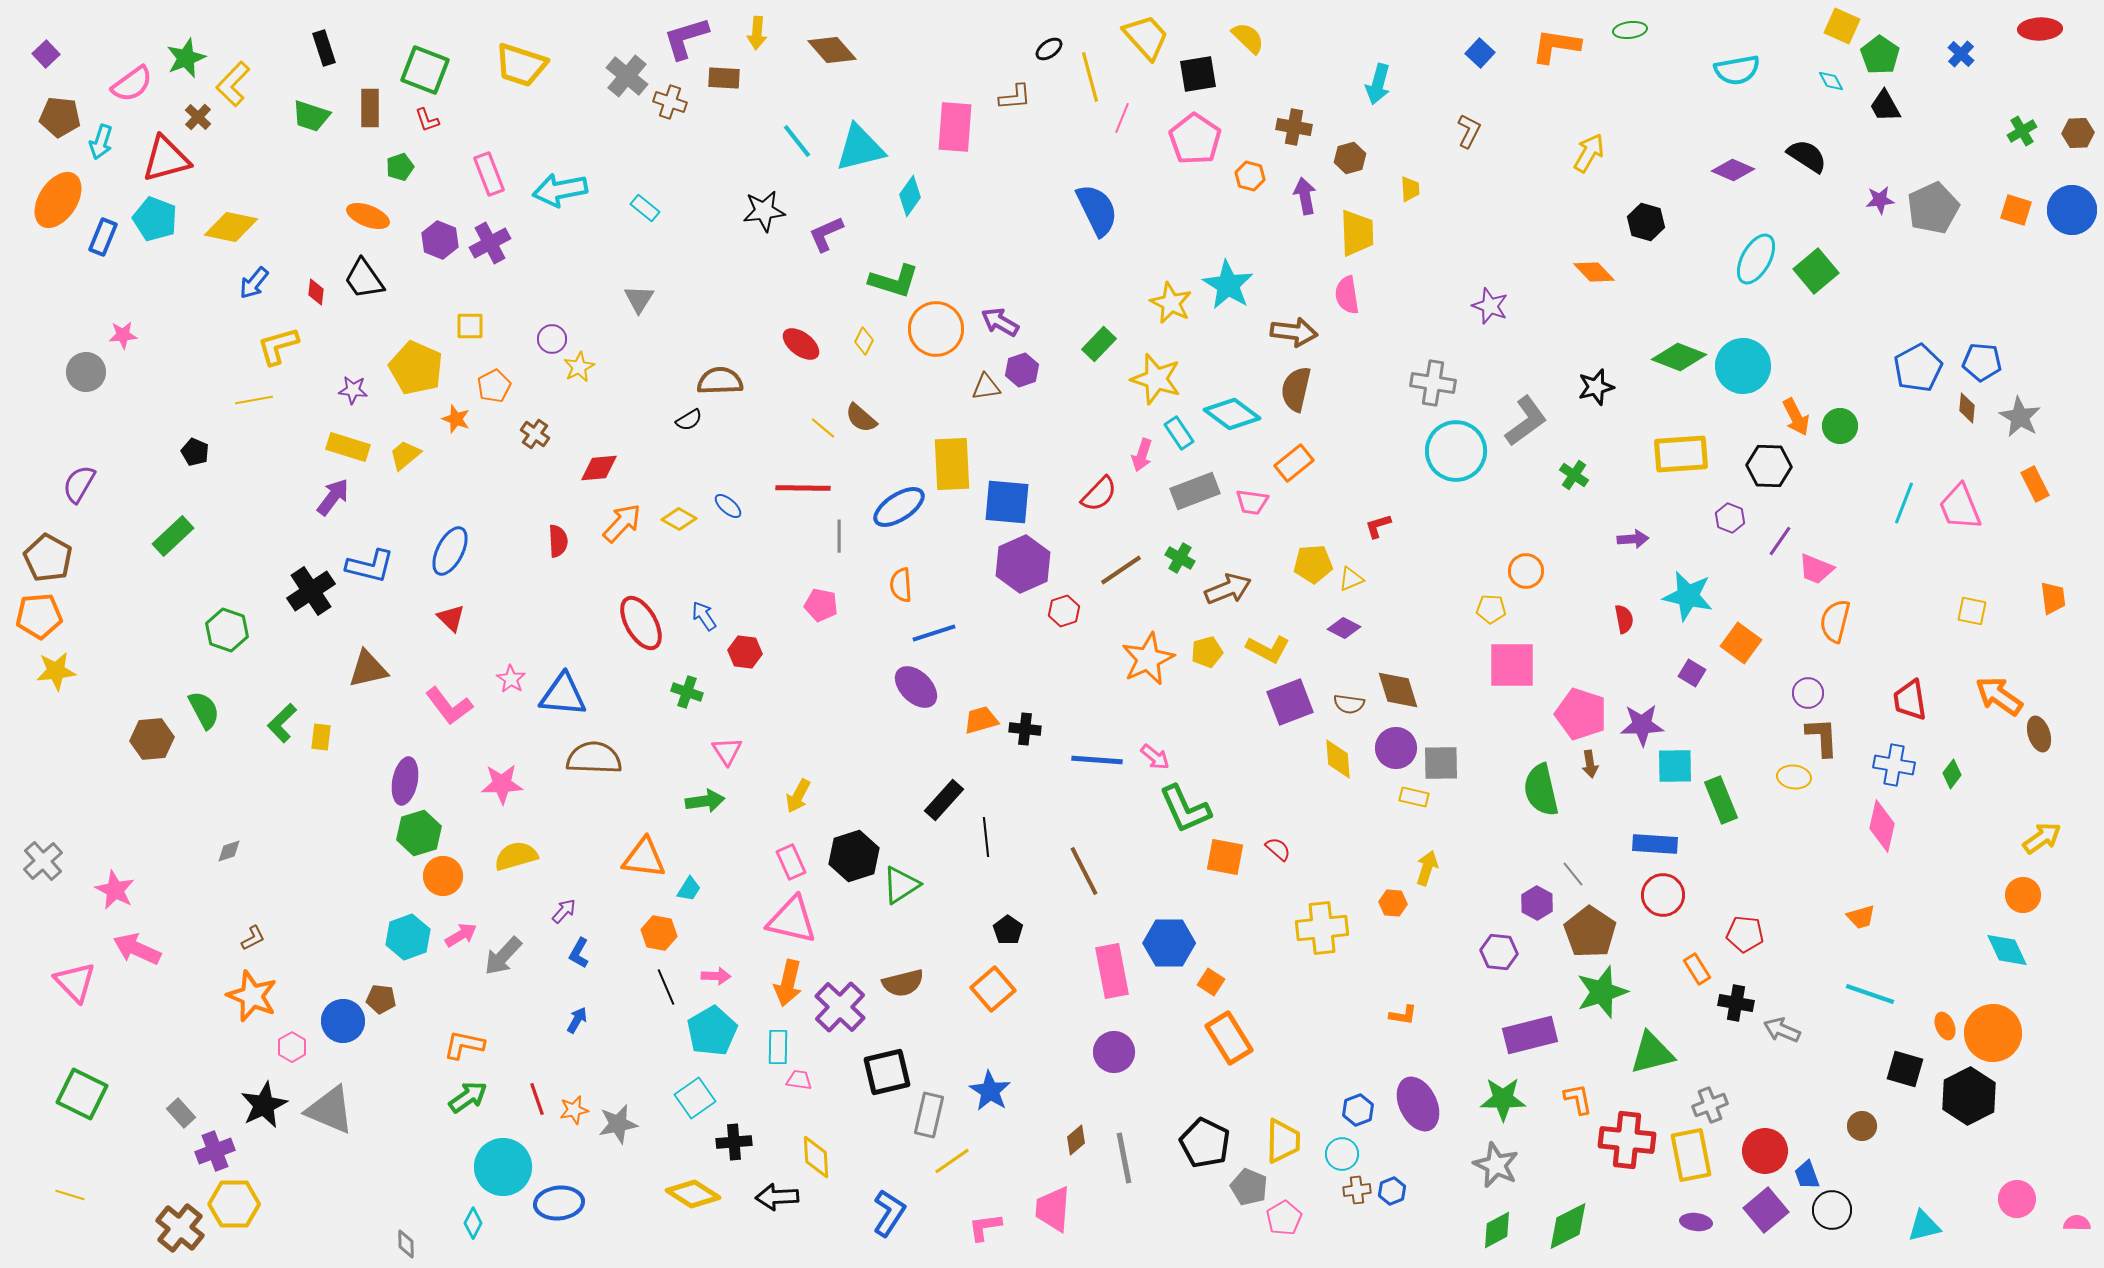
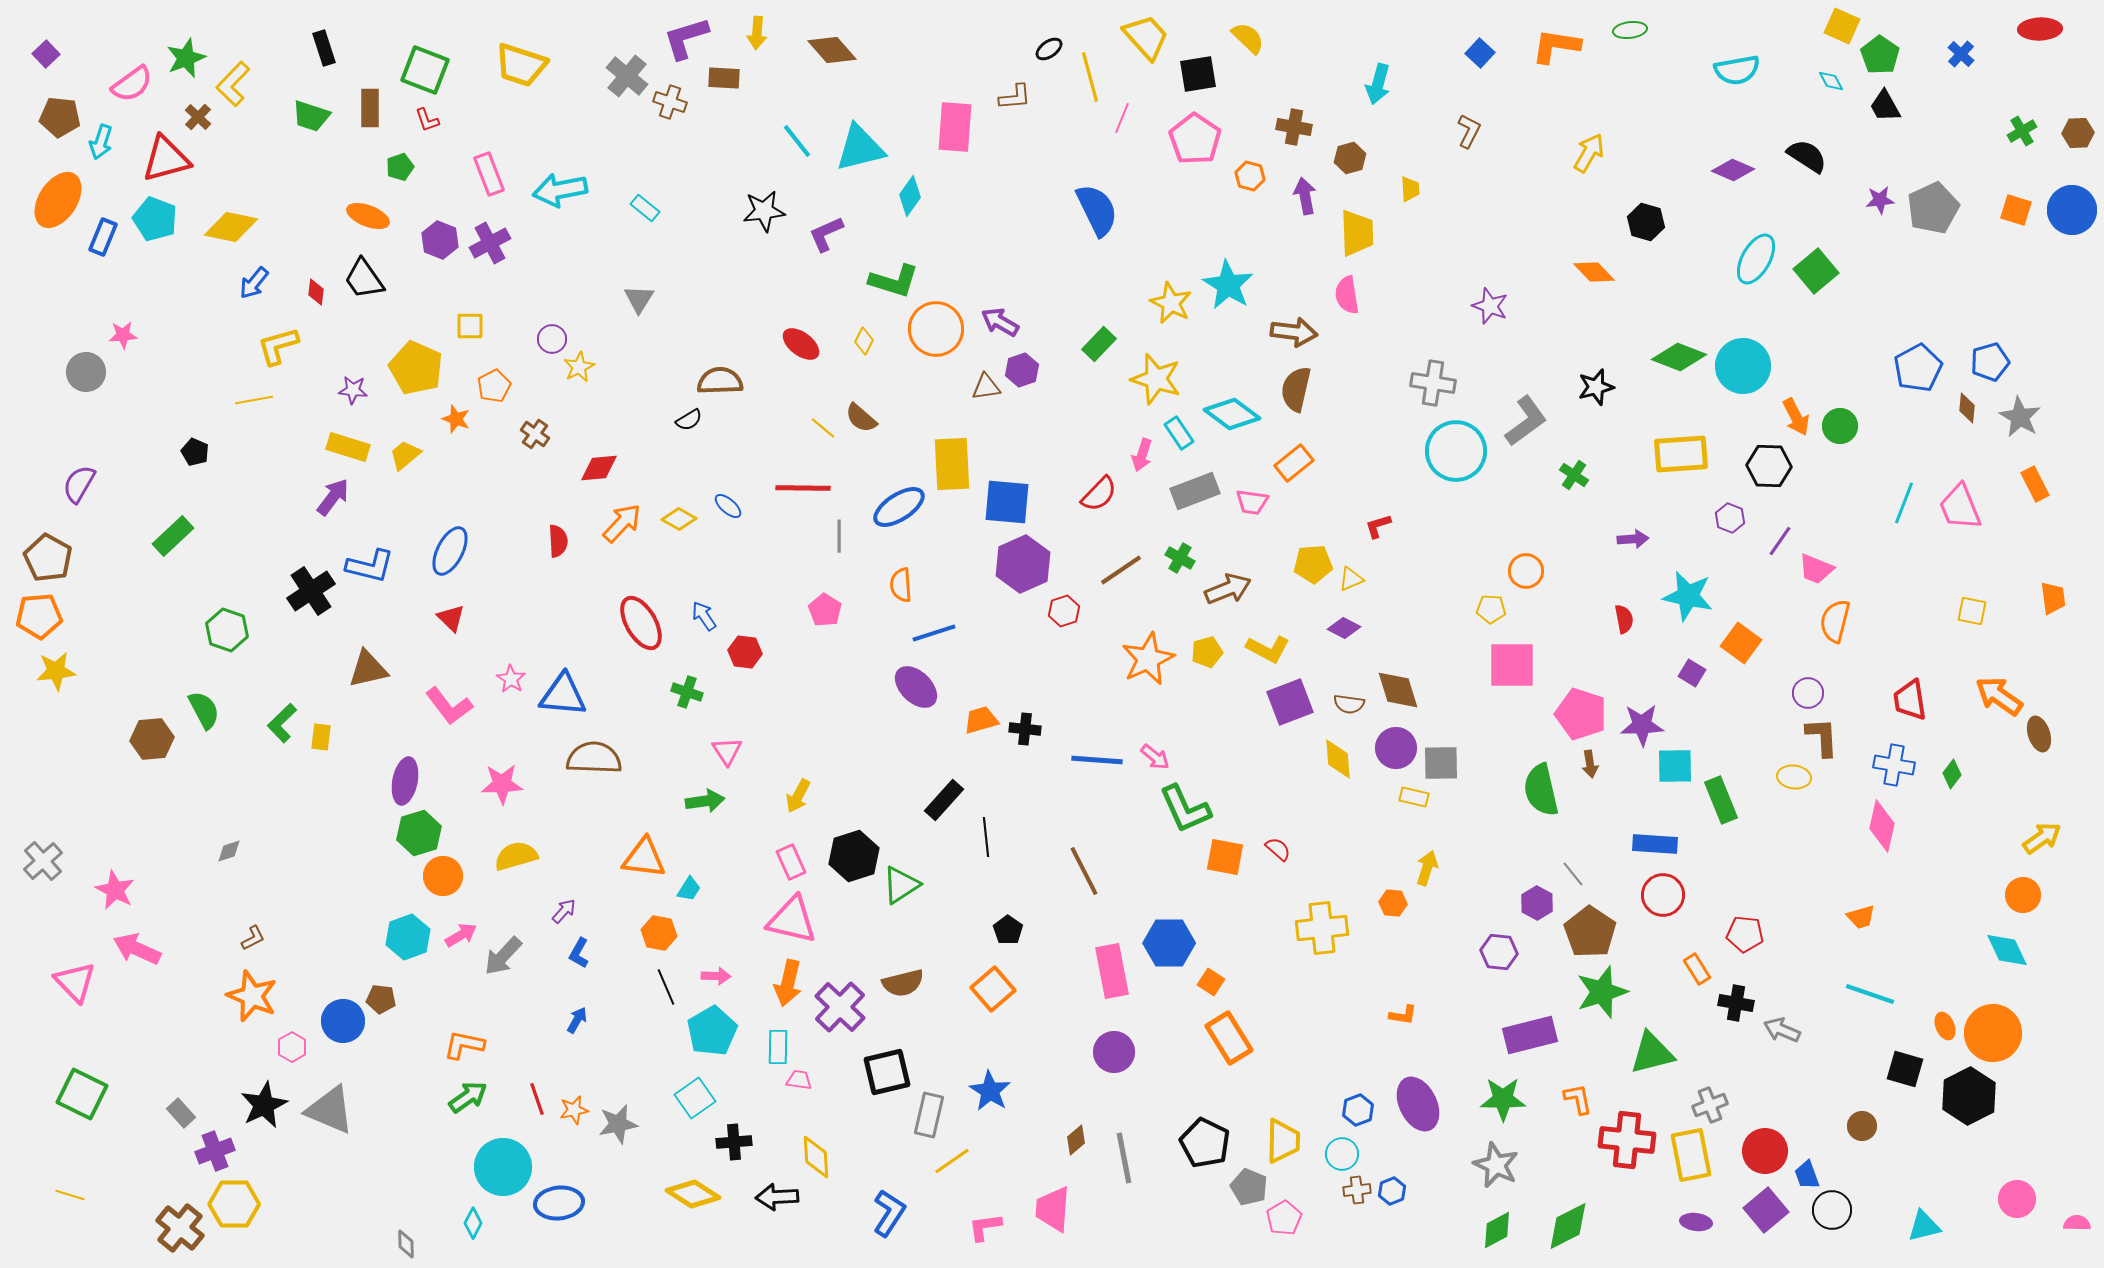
blue pentagon at (1982, 362): moved 8 px right; rotated 21 degrees counterclockwise
pink pentagon at (821, 605): moved 4 px right, 5 px down; rotated 20 degrees clockwise
